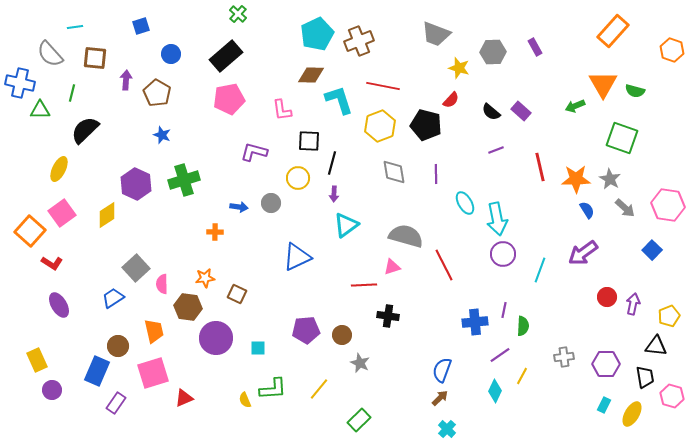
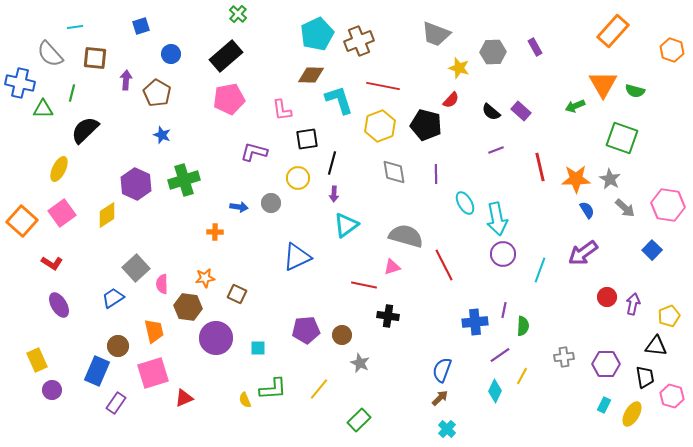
green triangle at (40, 110): moved 3 px right, 1 px up
black square at (309, 141): moved 2 px left, 2 px up; rotated 10 degrees counterclockwise
orange square at (30, 231): moved 8 px left, 10 px up
red line at (364, 285): rotated 15 degrees clockwise
